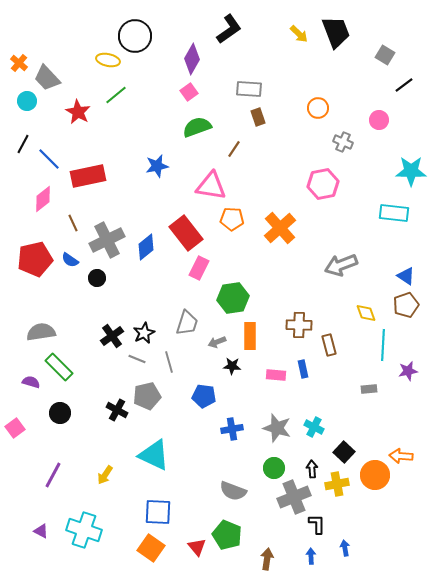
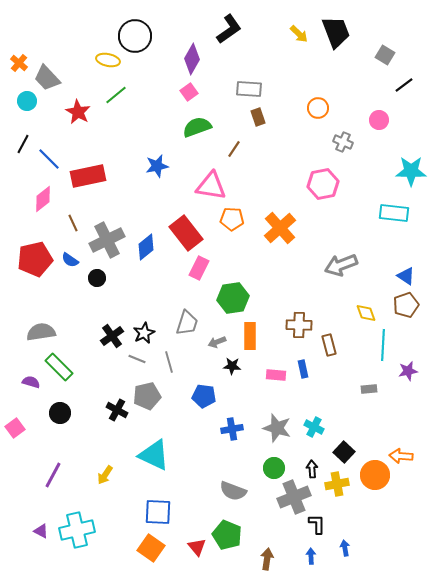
cyan cross at (84, 530): moved 7 px left; rotated 32 degrees counterclockwise
